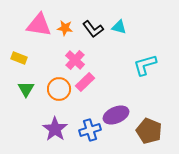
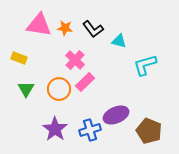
cyan triangle: moved 14 px down
